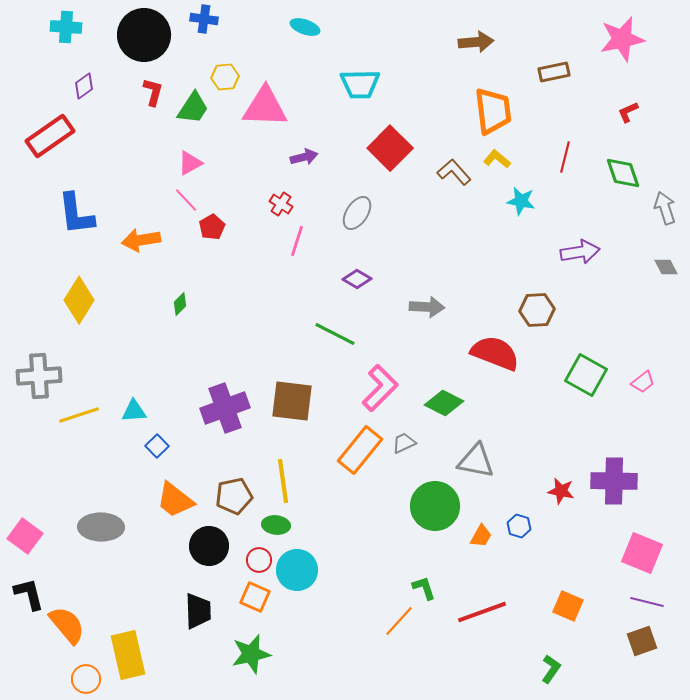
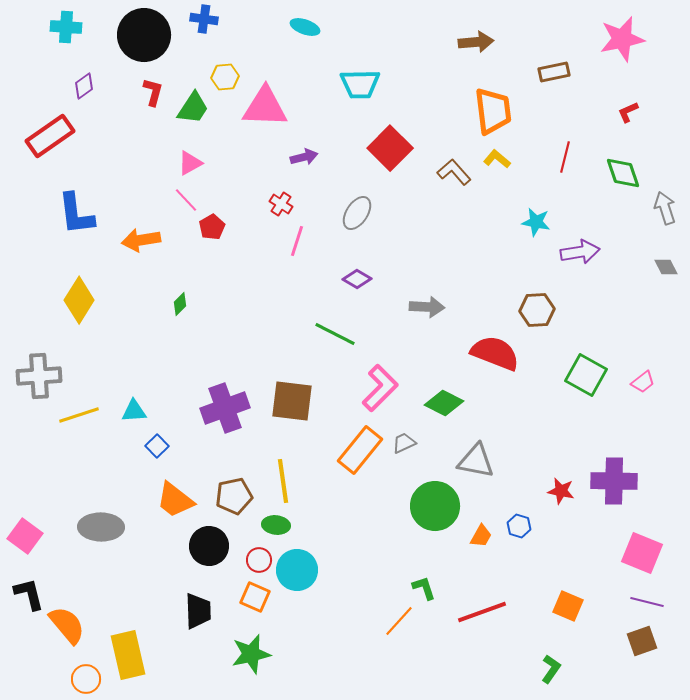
cyan star at (521, 201): moved 15 px right, 21 px down
